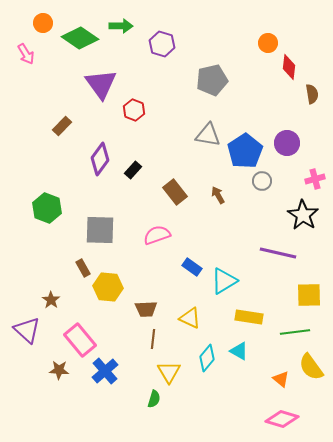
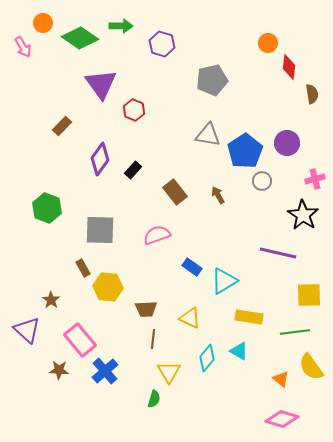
pink arrow at (26, 54): moved 3 px left, 7 px up
